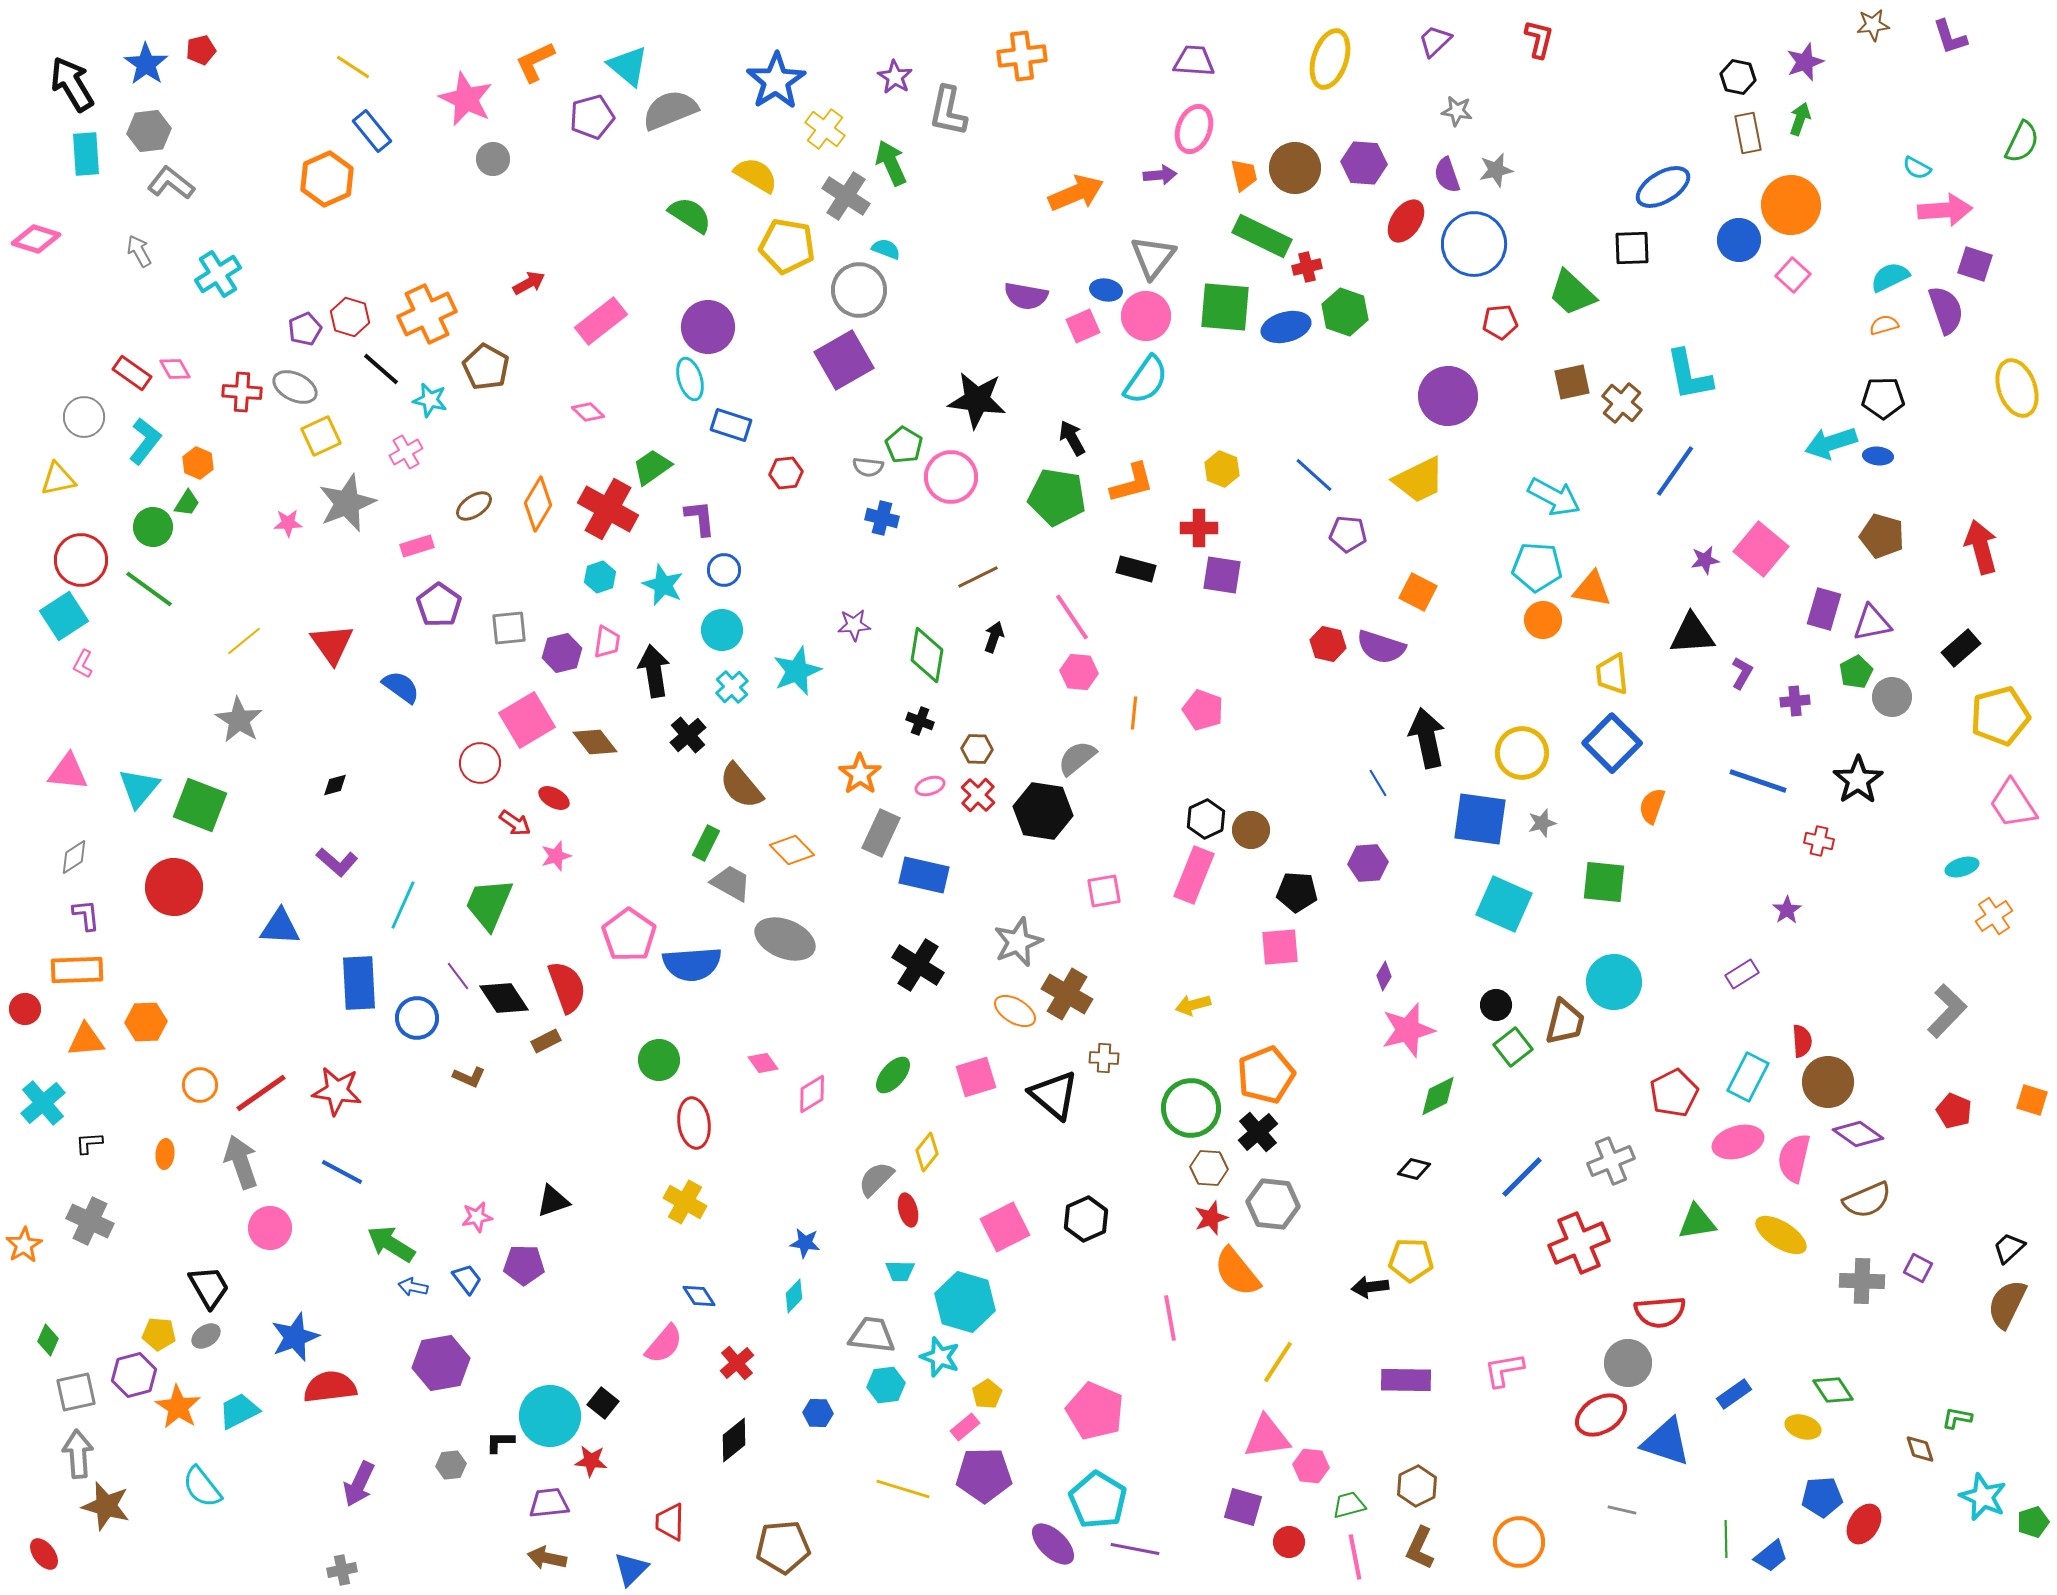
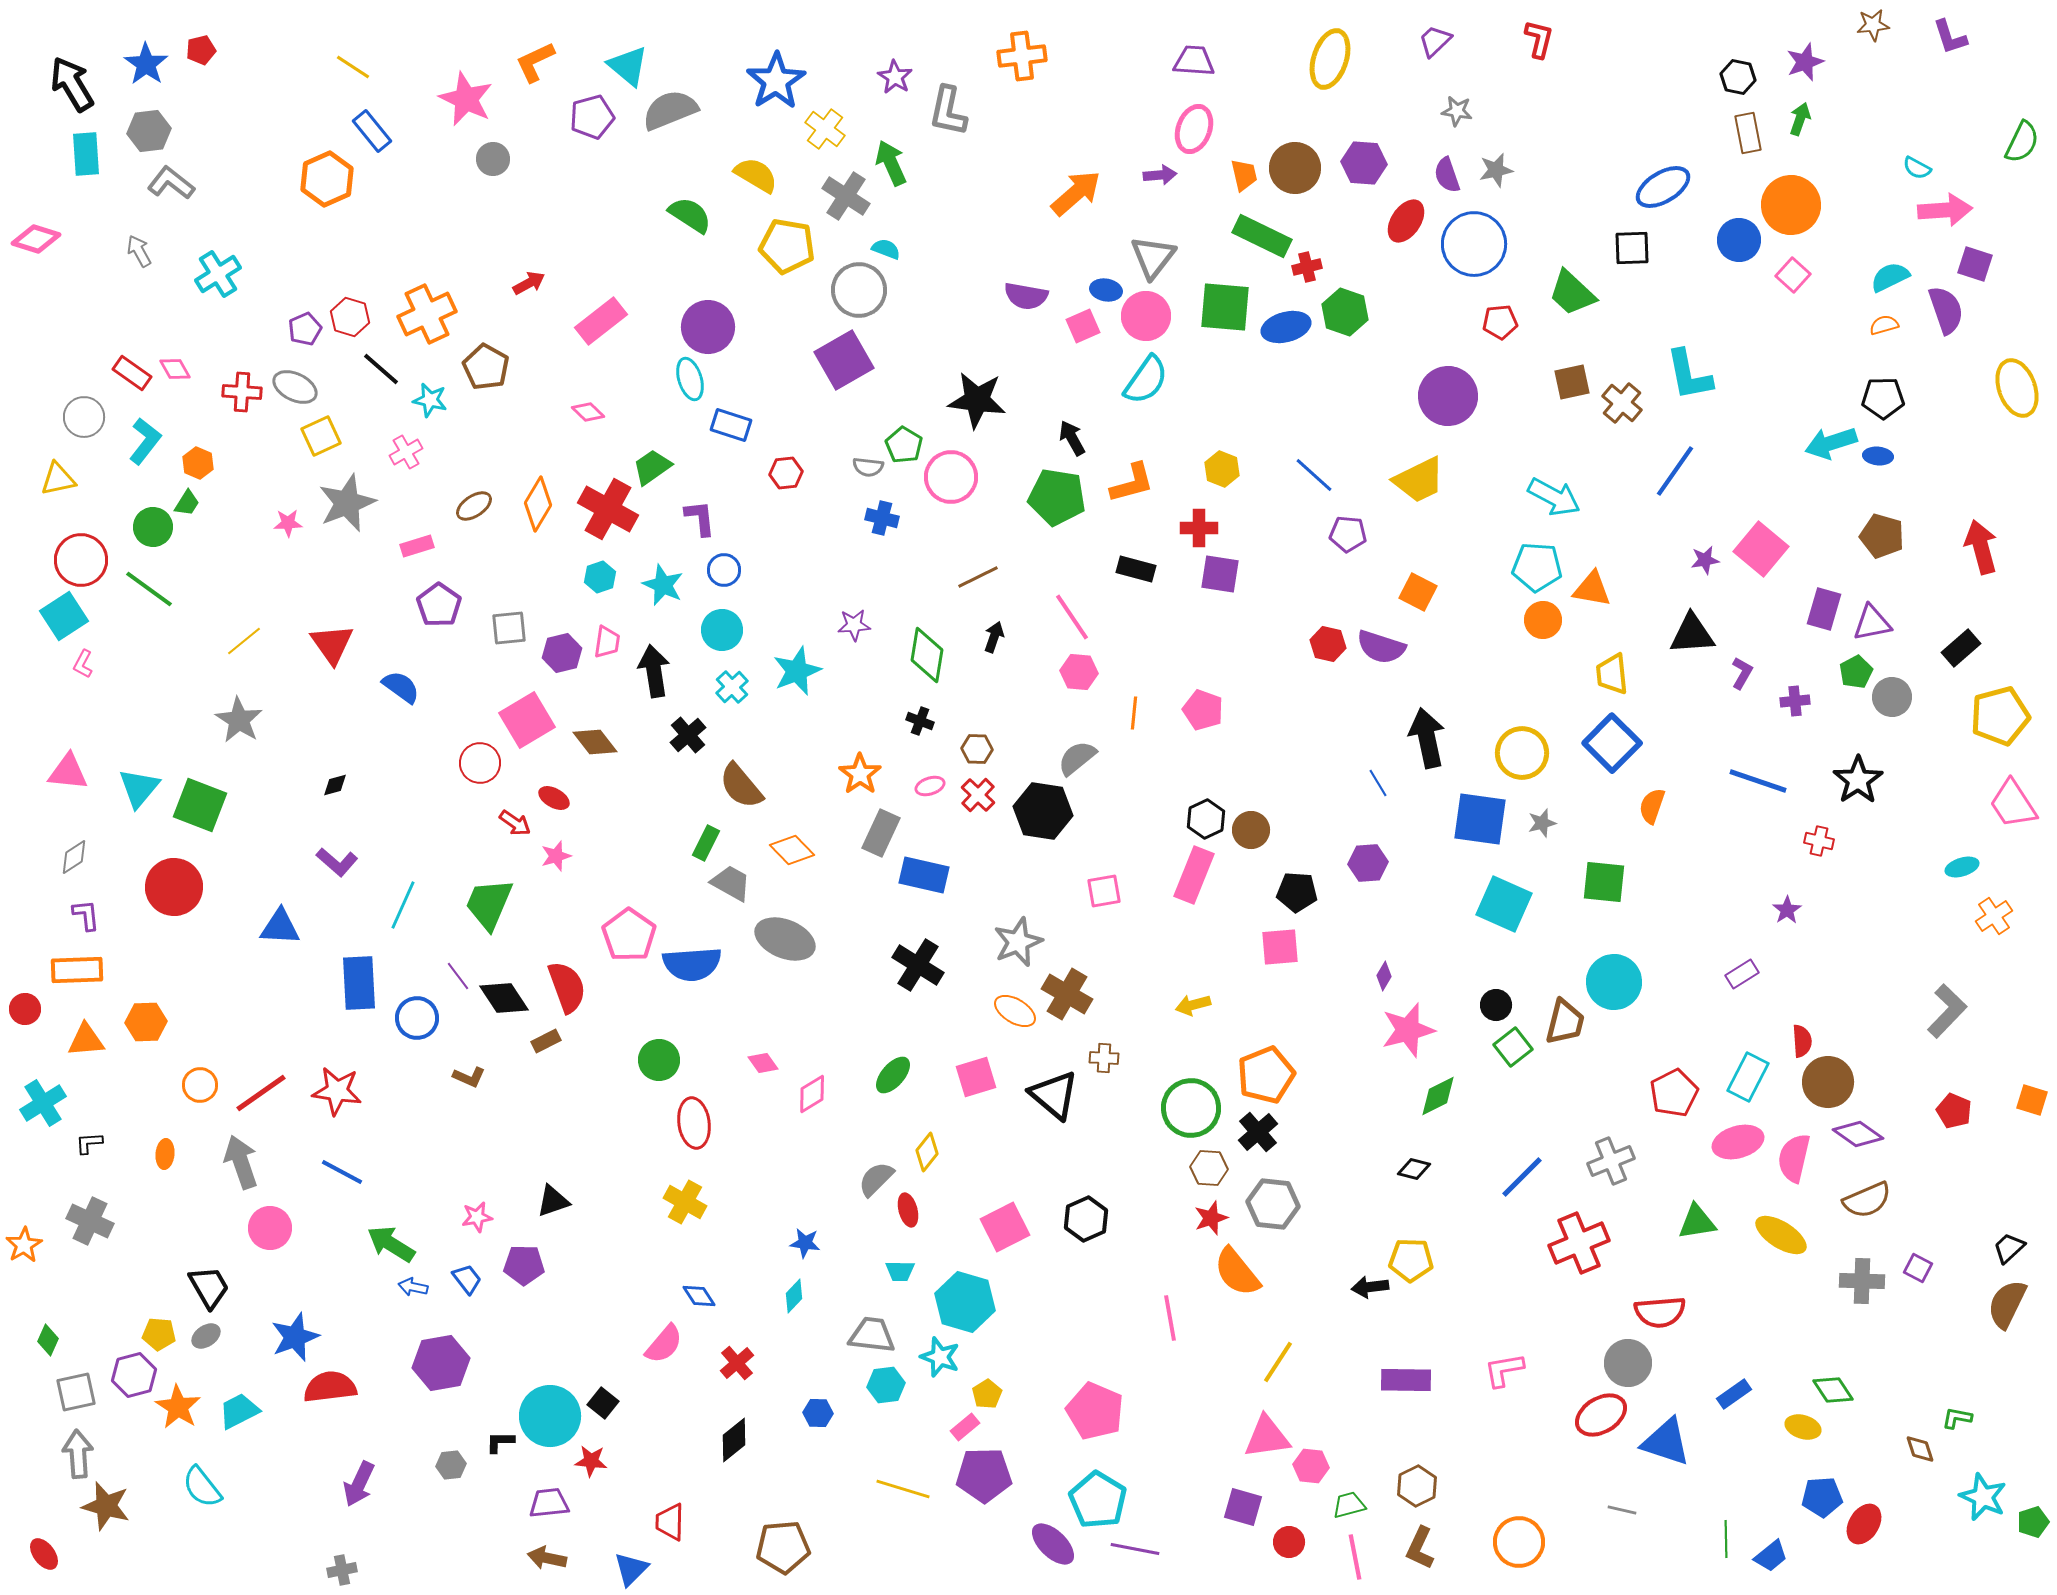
orange arrow at (1076, 193): rotated 18 degrees counterclockwise
purple square at (1222, 575): moved 2 px left, 1 px up
cyan cross at (43, 1103): rotated 9 degrees clockwise
